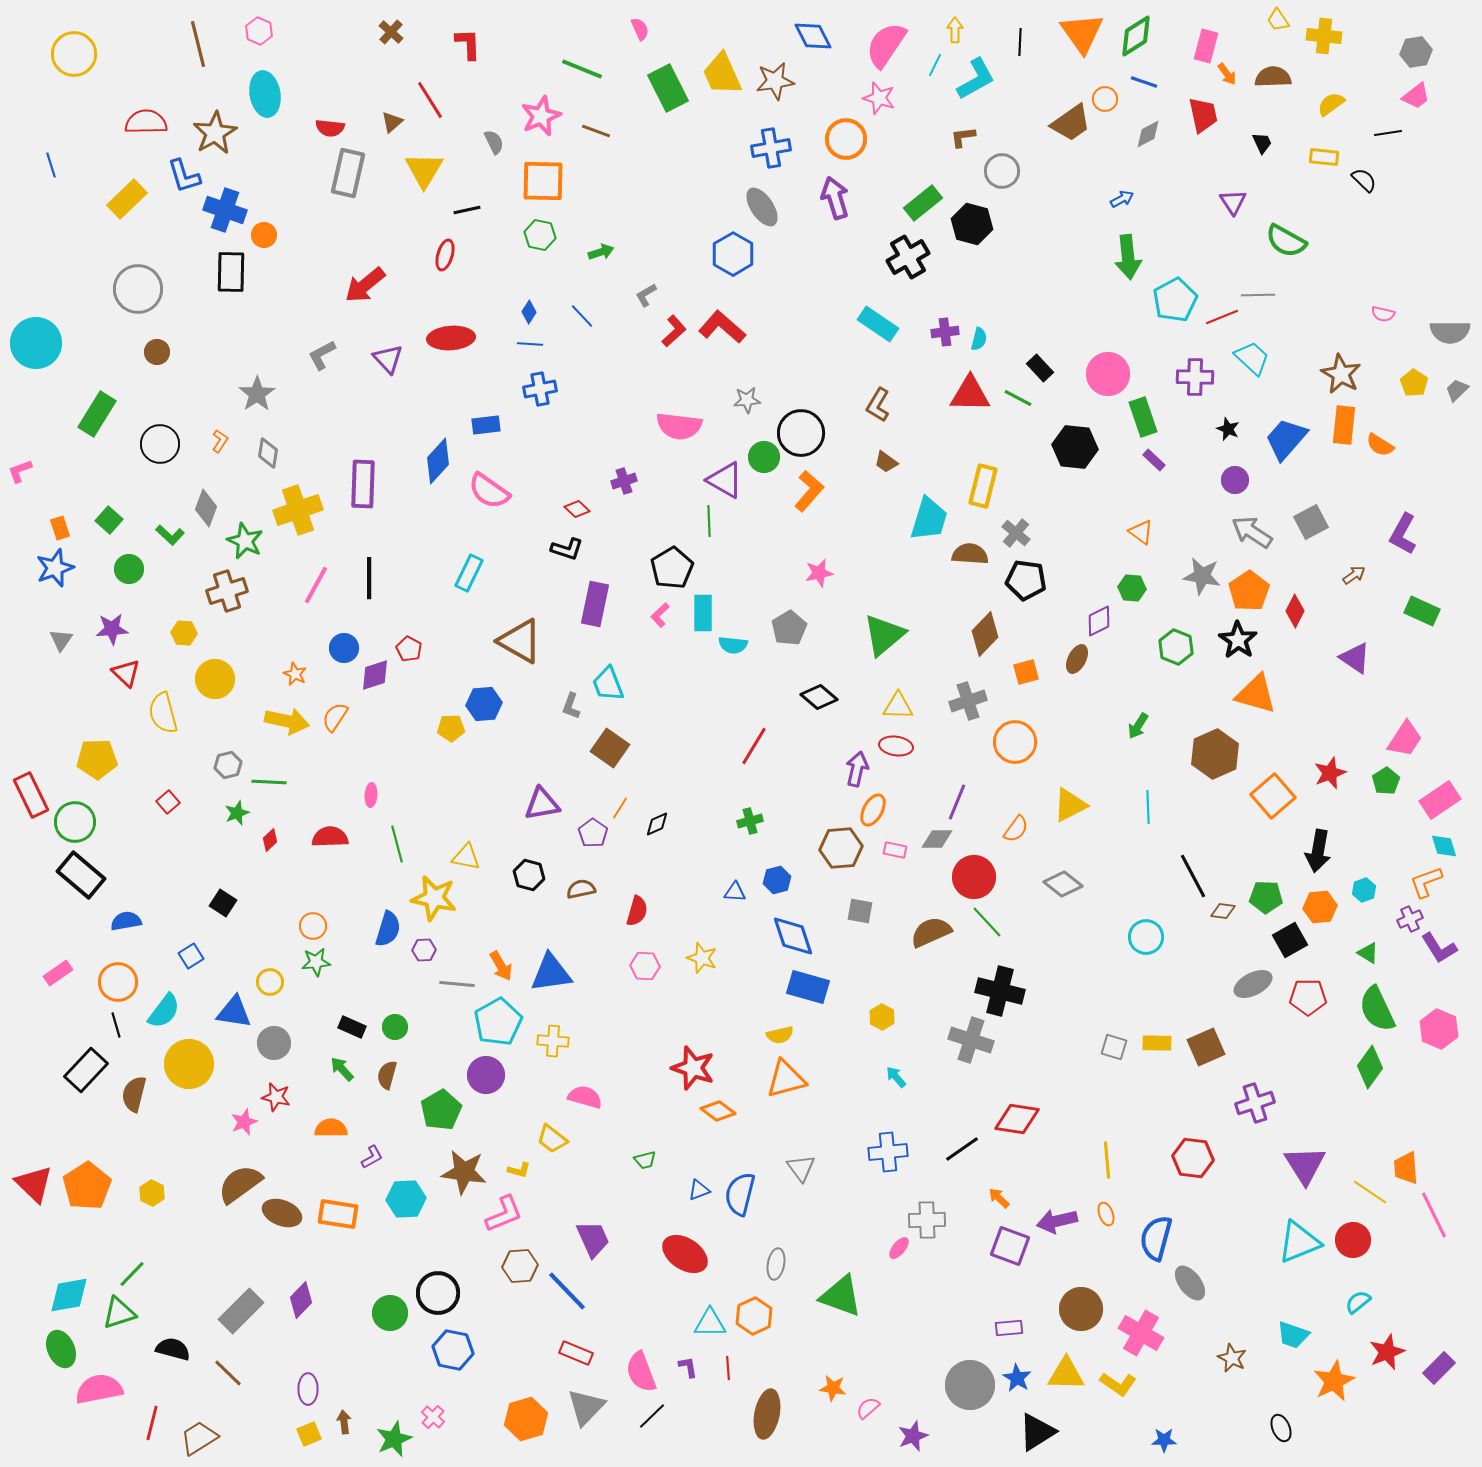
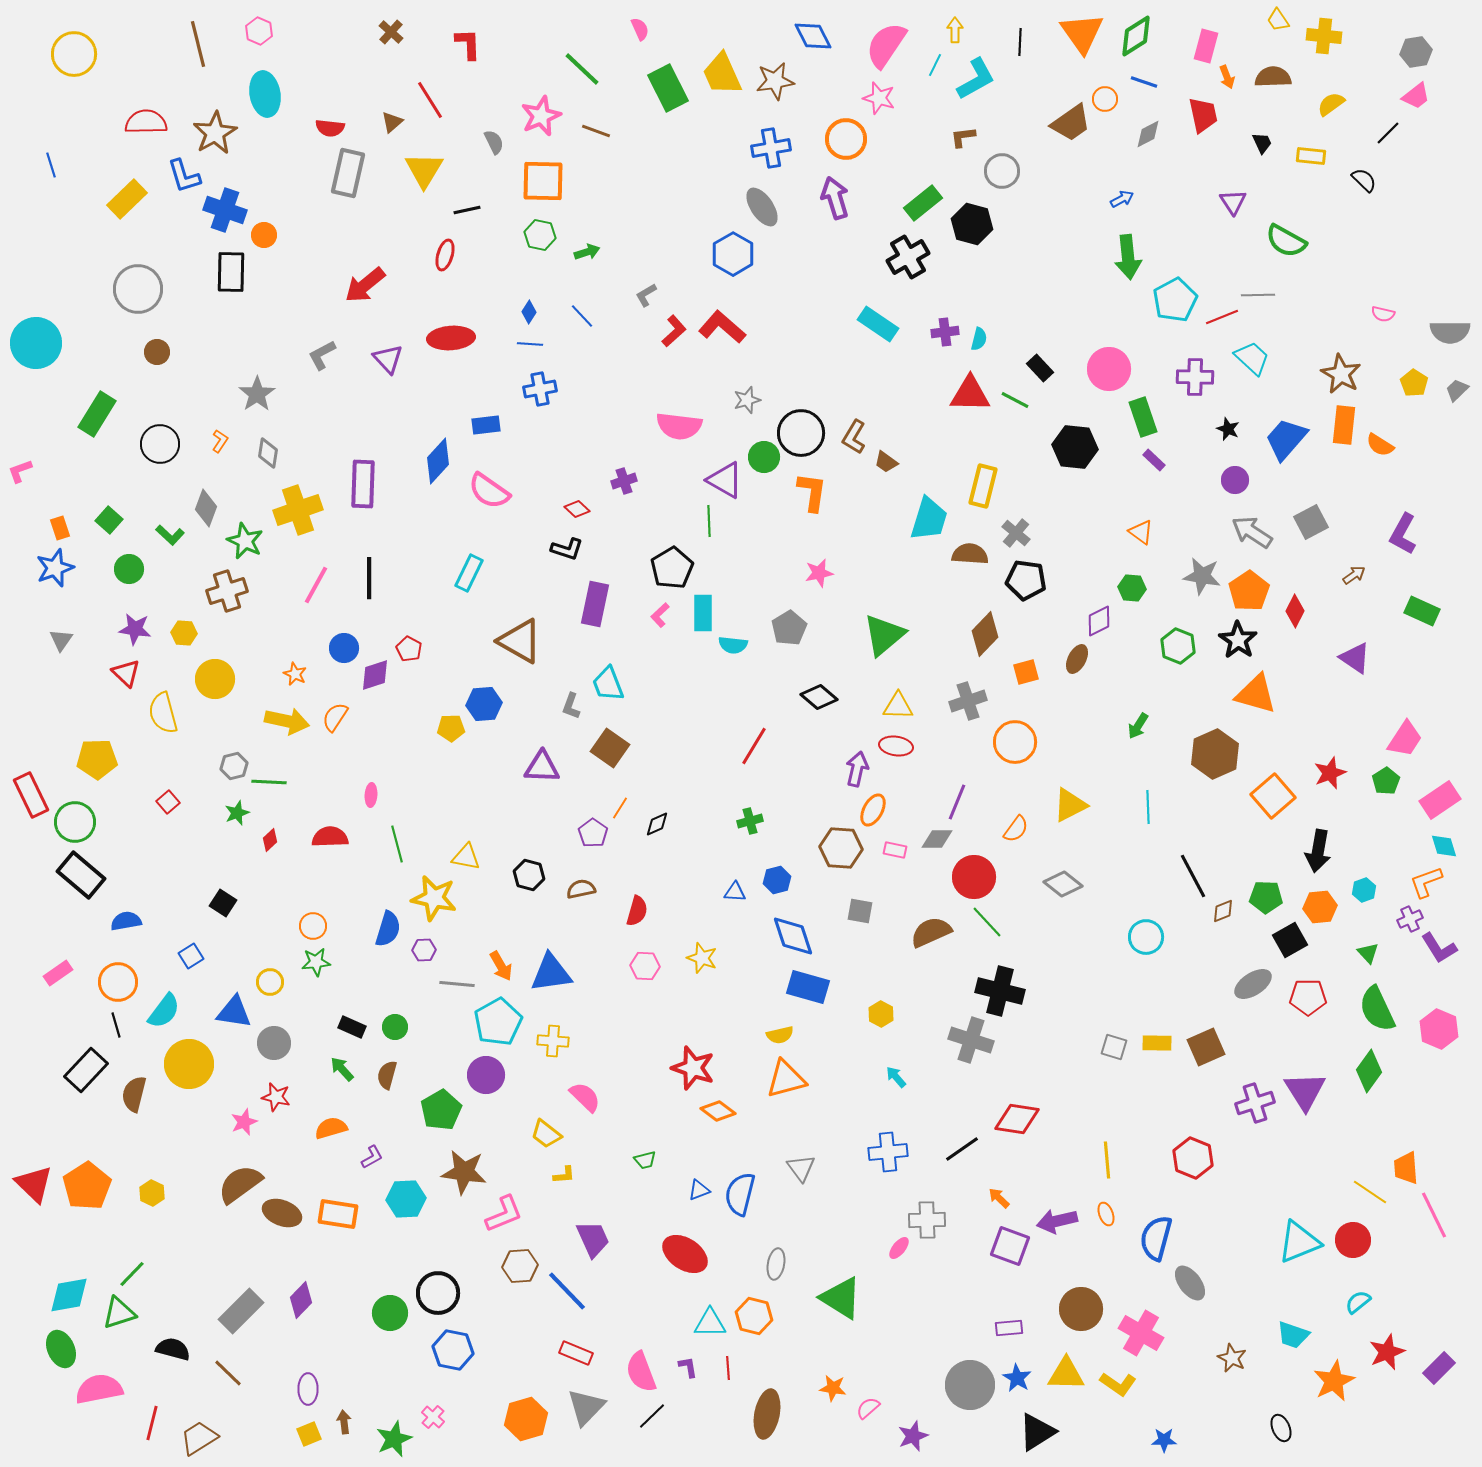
green line at (582, 69): rotated 21 degrees clockwise
orange arrow at (1227, 74): moved 3 px down; rotated 15 degrees clockwise
black line at (1388, 133): rotated 36 degrees counterclockwise
yellow rectangle at (1324, 157): moved 13 px left, 1 px up
green arrow at (601, 252): moved 14 px left
pink circle at (1108, 374): moved 1 px right, 5 px up
green line at (1018, 398): moved 3 px left, 2 px down
gray star at (747, 400): rotated 12 degrees counterclockwise
brown L-shape at (878, 405): moved 24 px left, 32 px down
orange L-shape at (809, 491): moved 3 px right, 1 px down; rotated 33 degrees counterclockwise
purple star at (112, 629): moved 23 px right; rotated 12 degrees clockwise
green hexagon at (1176, 647): moved 2 px right, 1 px up
gray hexagon at (228, 765): moved 6 px right, 1 px down
purple triangle at (542, 804): moved 37 px up; rotated 12 degrees clockwise
brown hexagon at (841, 848): rotated 9 degrees clockwise
brown diamond at (1223, 911): rotated 30 degrees counterclockwise
green triangle at (1368, 953): rotated 15 degrees clockwise
gray ellipse at (1253, 984): rotated 6 degrees counterclockwise
yellow hexagon at (882, 1017): moved 1 px left, 3 px up
green diamond at (1370, 1067): moved 1 px left, 4 px down
pink semicircle at (585, 1097): rotated 28 degrees clockwise
orange semicircle at (331, 1128): rotated 16 degrees counterclockwise
yellow trapezoid at (552, 1139): moved 6 px left, 5 px up
red hexagon at (1193, 1158): rotated 15 degrees clockwise
purple triangle at (1305, 1165): moved 74 px up
yellow L-shape at (519, 1170): moved 45 px right, 5 px down; rotated 20 degrees counterclockwise
green triangle at (841, 1296): moved 2 px down; rotated 12 degrees clockwise
orange hexagon at (754, 1316): rotated 21 degrees counterclockwise
